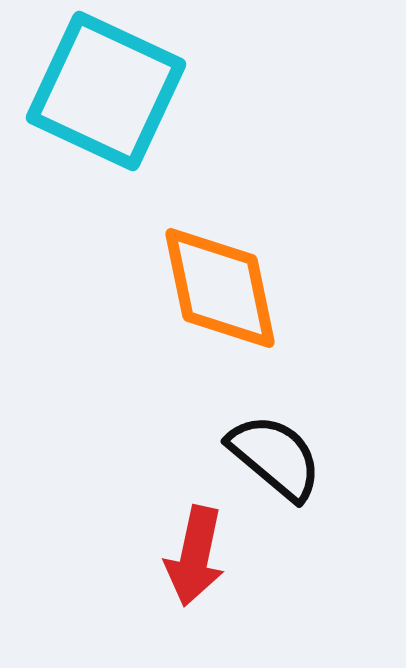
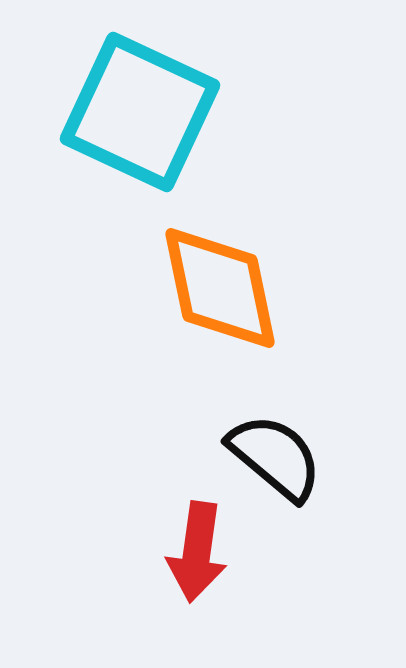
cyan square: moved 34 px right, 21 px down
red arrow: moved 2 px right, 4 px up; rotated 4 degrees counterclockwise
